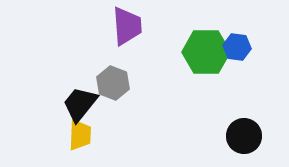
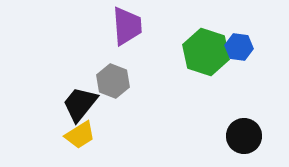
blue hexagon: moved 2 px right
green hexagon: rotated 18 degrees clockwise
gray hexagon: moved 2 px up
yellow trapezoid: rotated 56 degrees clockwise
